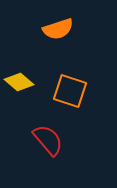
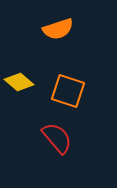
orange square: moved 2 px left
red semicircle: moved 9 px right, 2 px up
